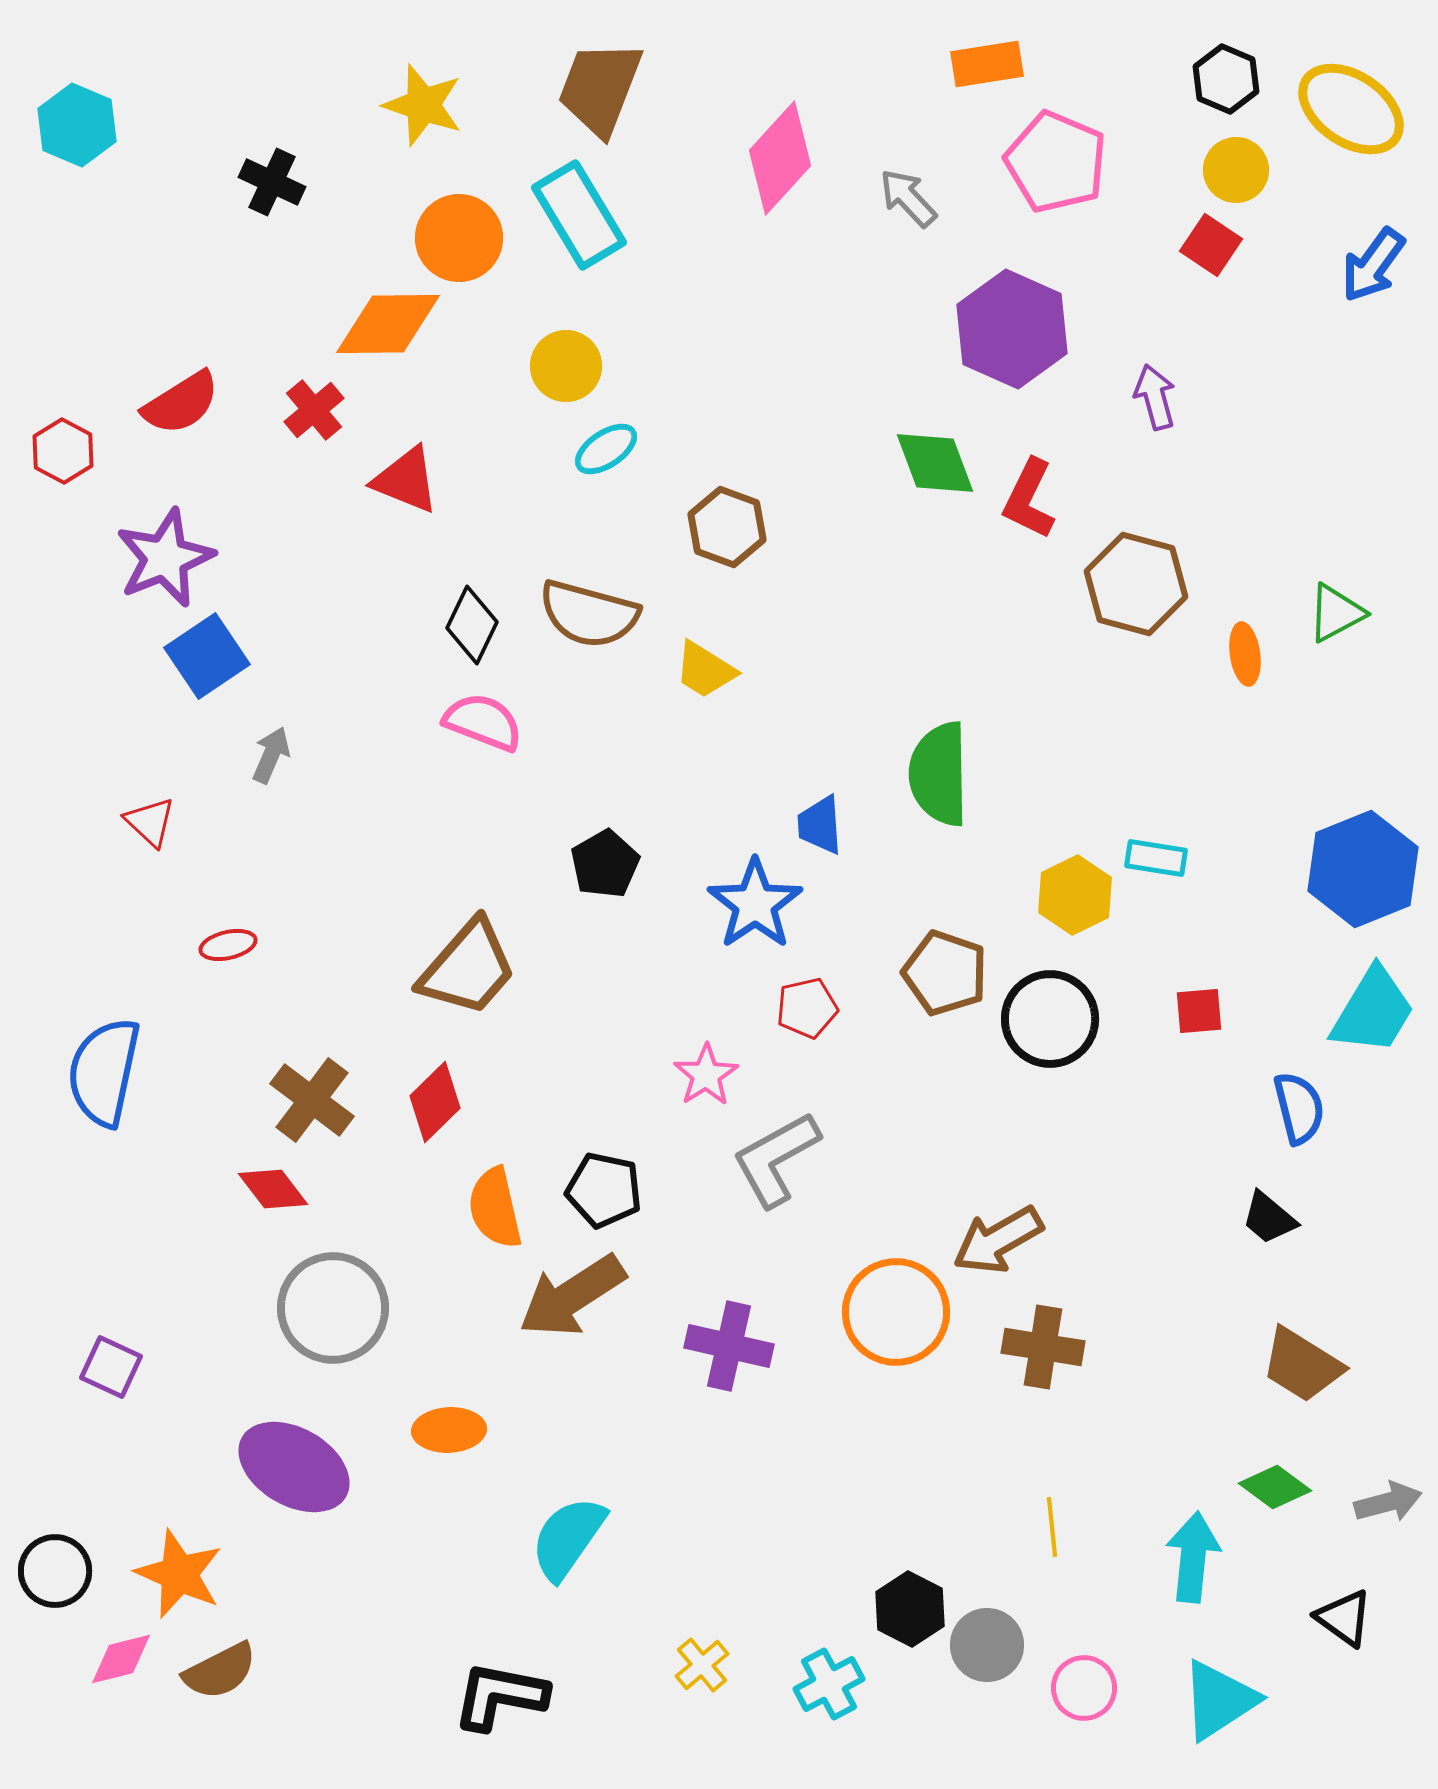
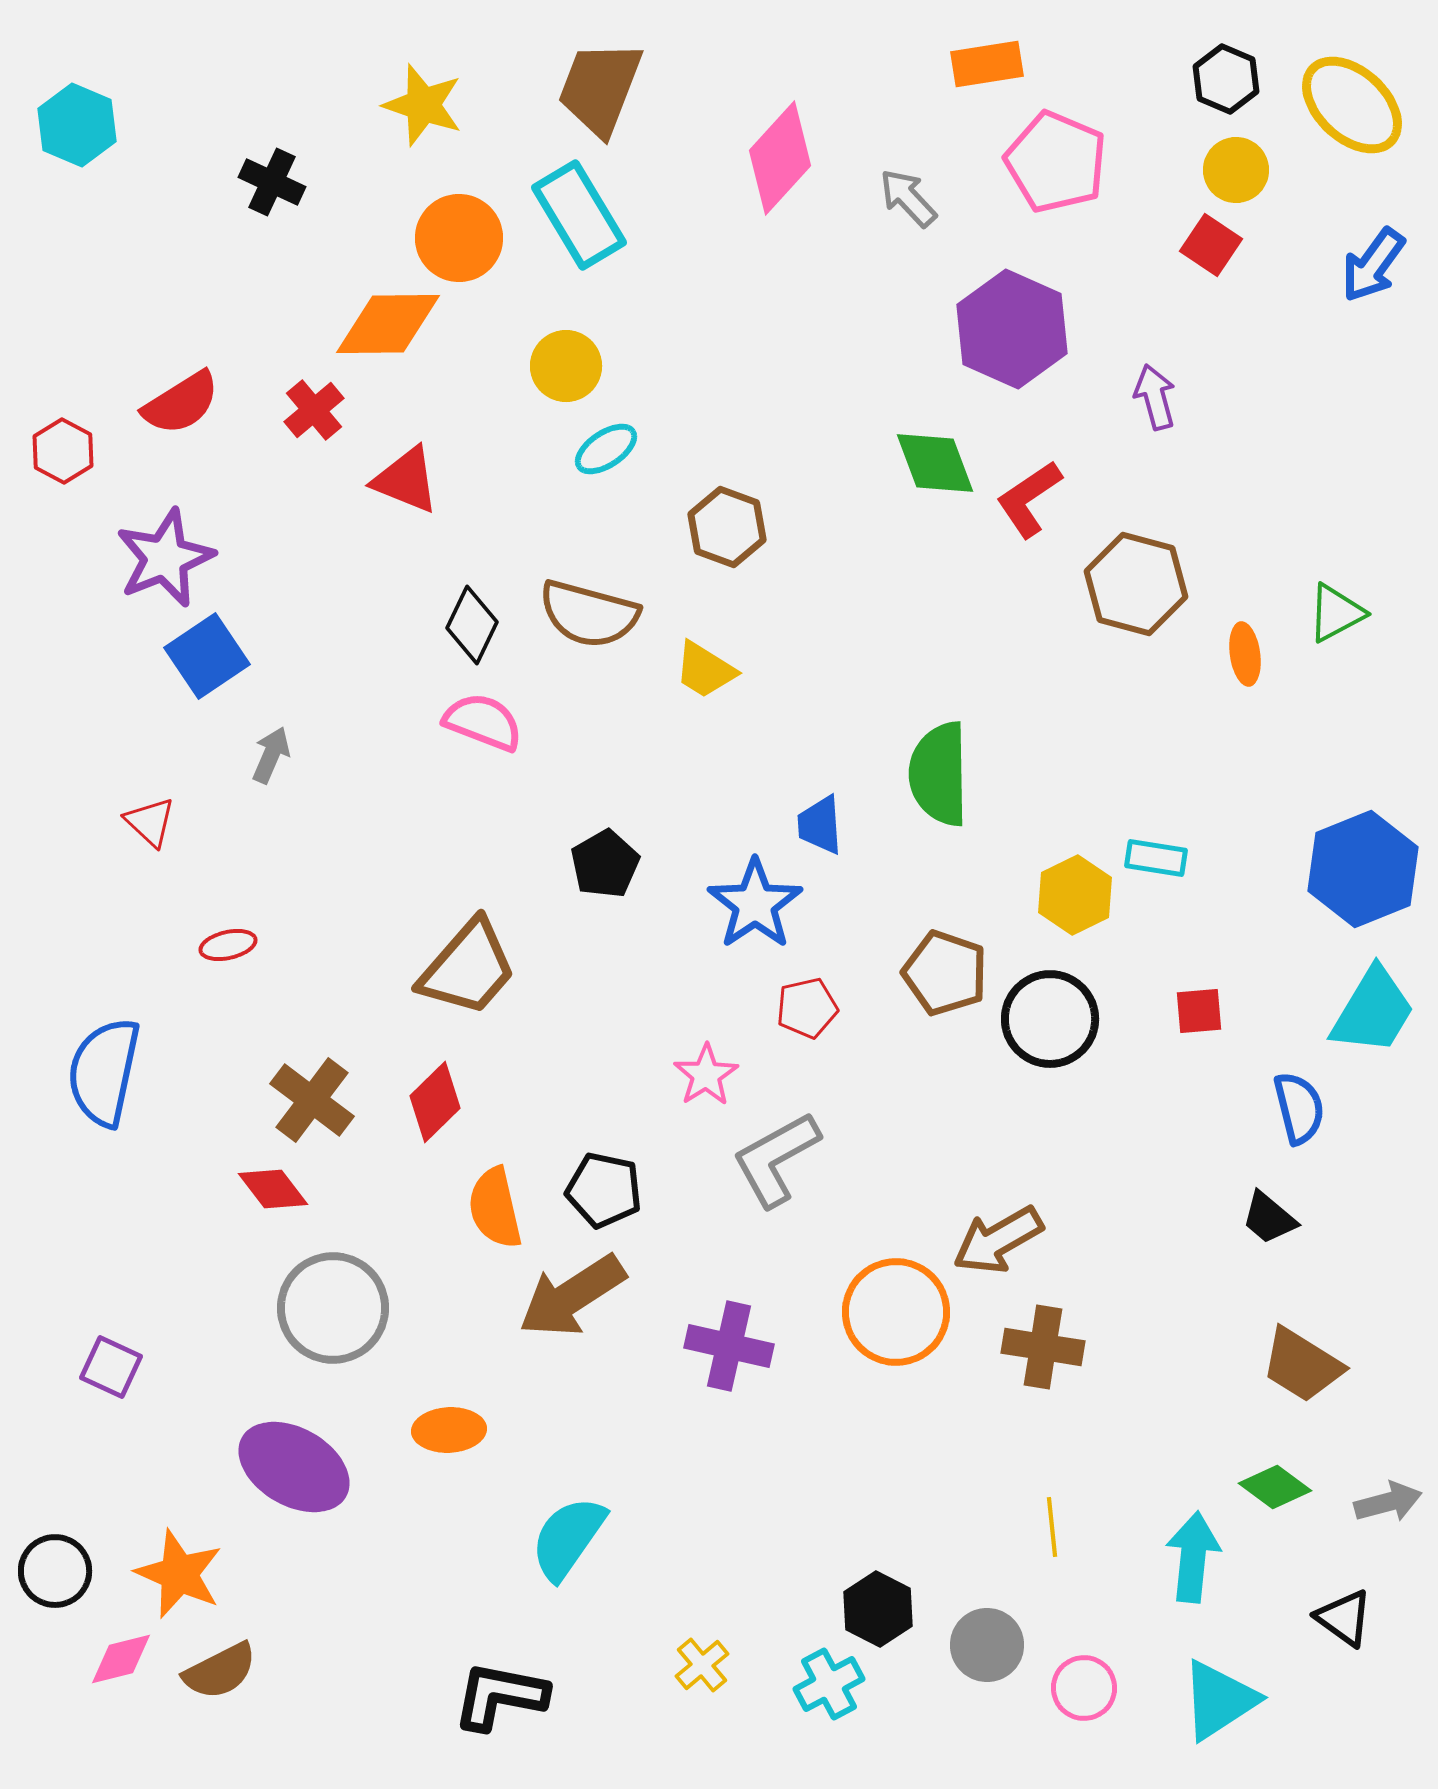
yellow ellipse at (1351, 109): moved 1 px right, 4 px up; rotated 9 degrees clockwise
red L-shape at (1029, 499): rotated 30 degrees clockwise
black hexagon at (910, 1609): moved 32 px left
